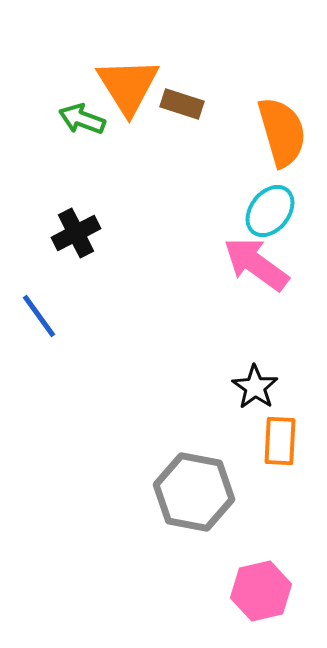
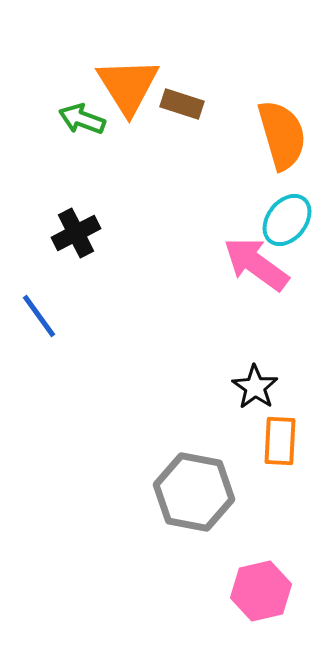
orange semicircle: moved 3 px down
cyan ellipse: moved 17 px right, 9 px down
